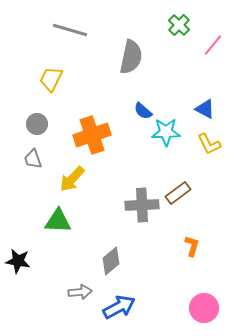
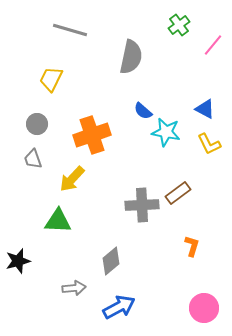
green cross: rotated 10 degrees clockwise
cyan star: rotated 12 degrees clockwise
black star: rotated 25 degrees counterclockwise
gray arrow: moved 6 px left, 4 px up
